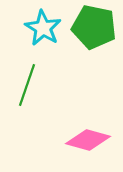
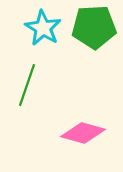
green pentagon: rotated 15 degrees counterclockwise
pink diamond: moved 5 px left, 7 px up
